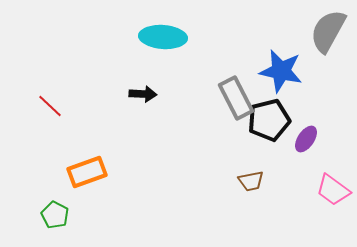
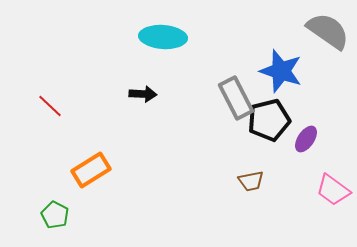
gray semicircle: rotated 96 degrees clockwise
blue star: rotated 6 degrees clockwise
orange rectangle: moved 4 px right, 2 px up; rotated 12 degrees counterclockwise
